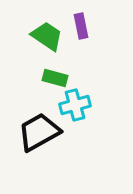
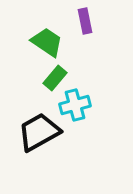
purple rectangle: moved 4 px right, 5 px up
green trapezoid: moved 6 px down
green rectangle: rotated 65 degrees counterclockwise
